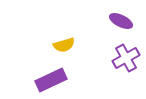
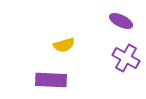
purple cross: rotated 32 degrees counterclockwise
purple rectangle: rotated 28 degrees clockwise
